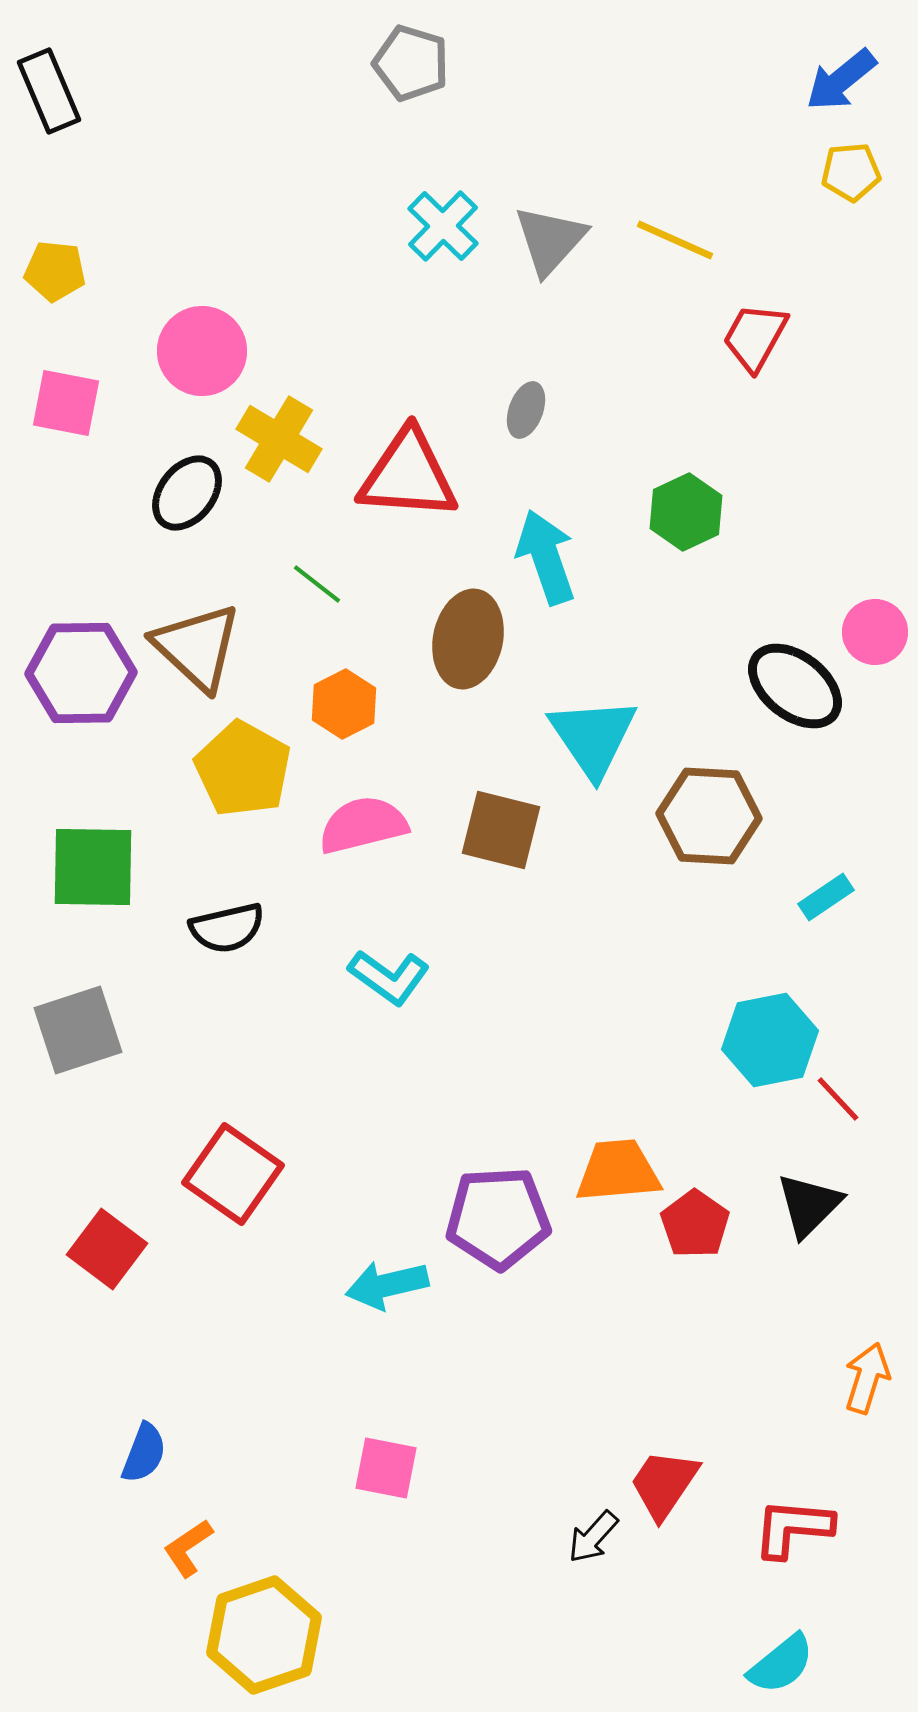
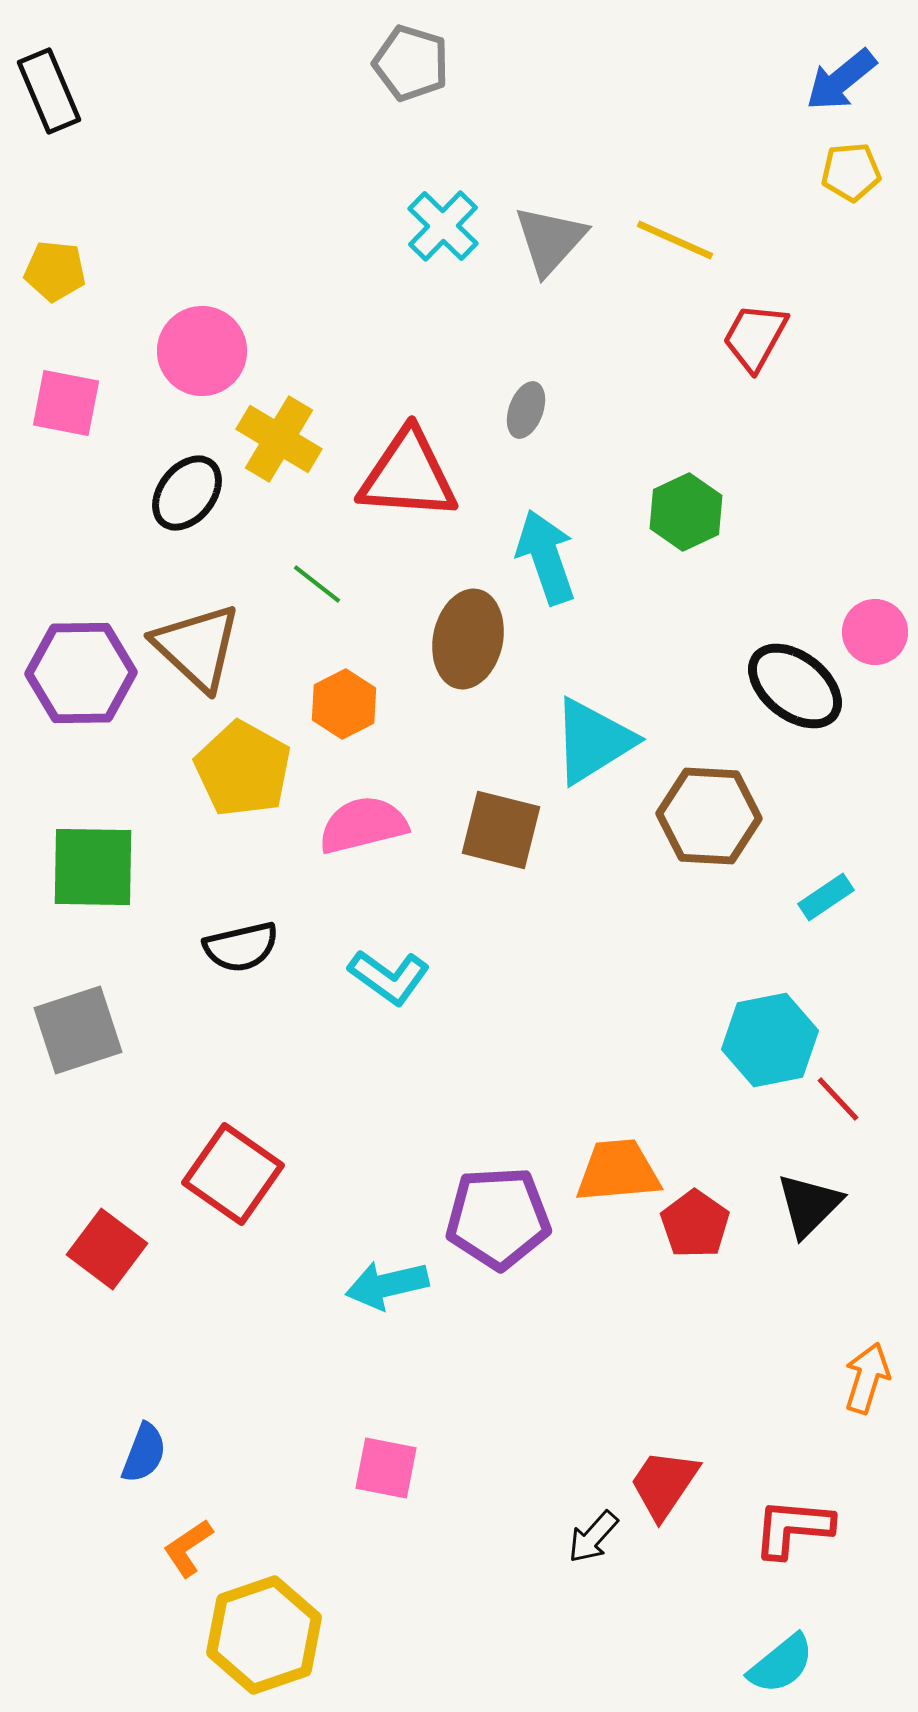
cyan triangle at (593, 737): moved 4 px down; rotated 32 degrees clockwise
black semicircle at (227, 928): moved 14 px right, 19 px down
